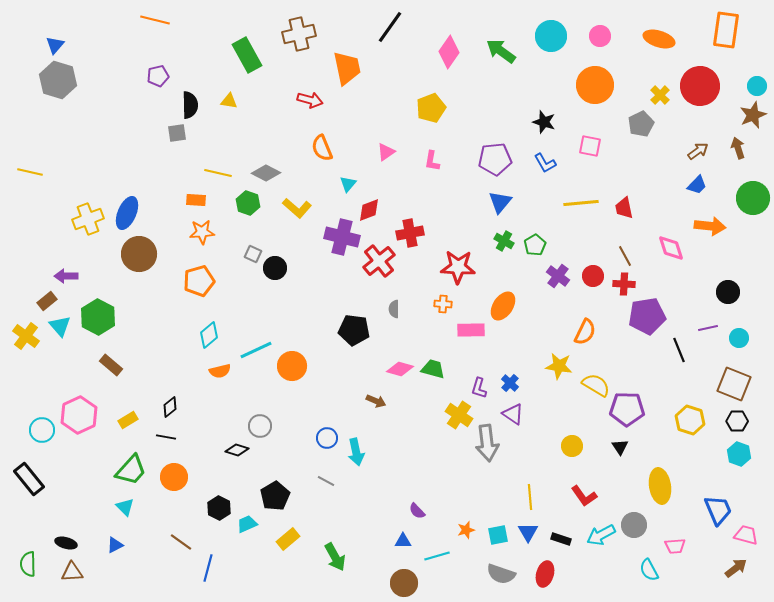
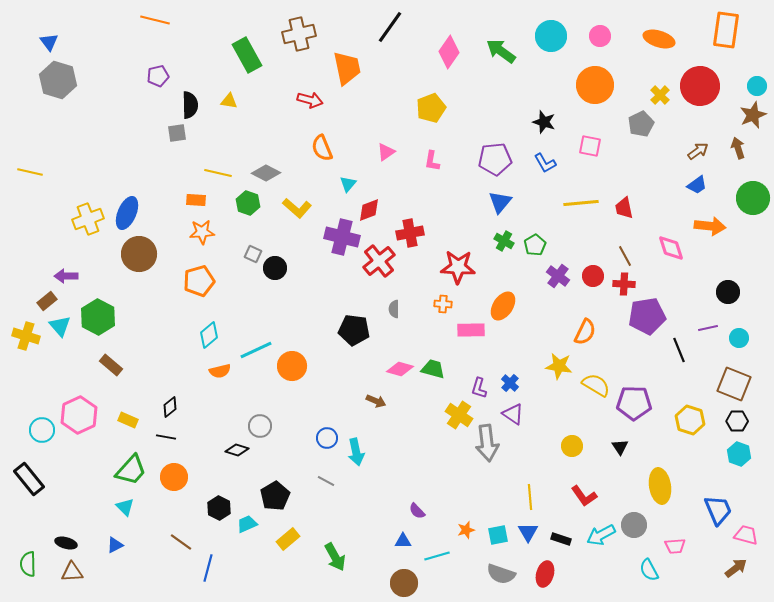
blue triangle at (55, 45): moved 6 px left, 3 px up; rotated 18 degrees counterclockwise
blue trapezoid at (697, 185): rotated 10 degrees clockwise
yellow cross at (26, 336): rotated 20 degrees counterclockwise
purple pentagon at (627, 409): moved 7 px right, 6 px up
yellow rectangle at (128, 420): rotated 54 degrees clockwise
